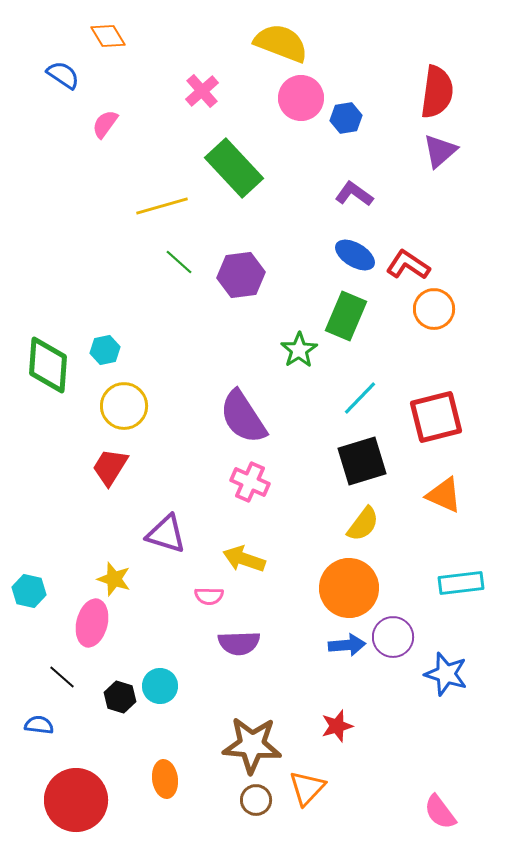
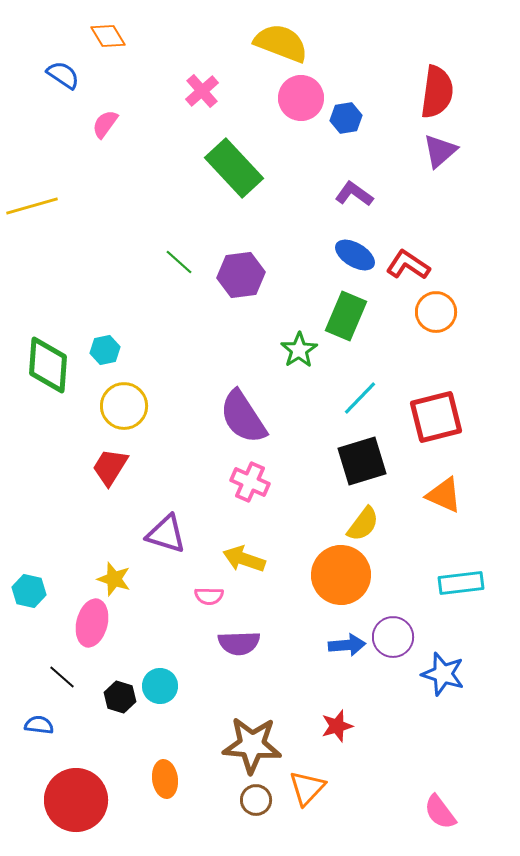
yellow line at (162, 206): moved 130 px left
orange circle at (434, 309): moved 2 px right, 3 px down
orange circle at (349, 588): moved 8 px left, 13 px up
blue star at (446, 674): moved 3 px left
